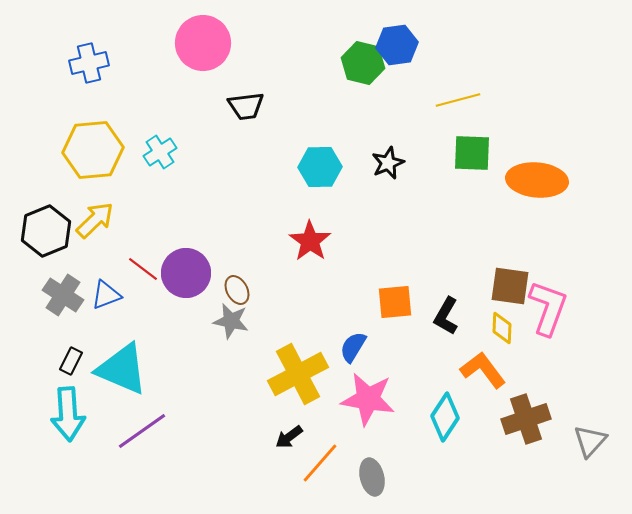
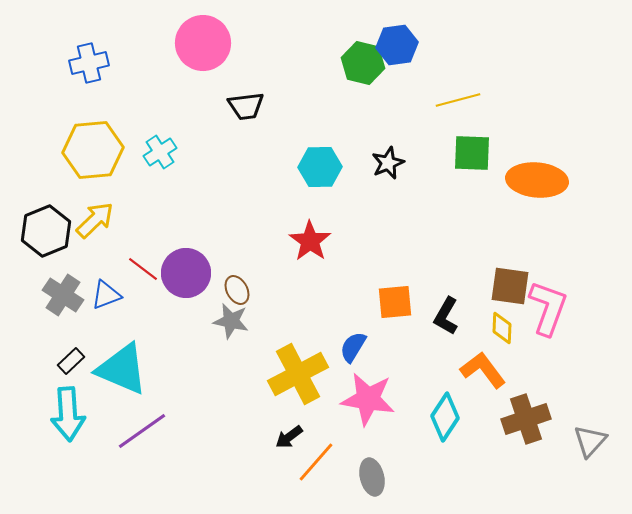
black rectangle: rotated 20 degrees clockwise
orange line: moved 4 px left, 1 px up
